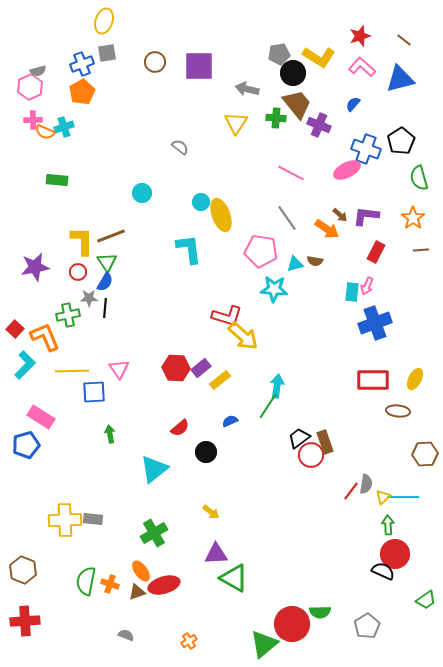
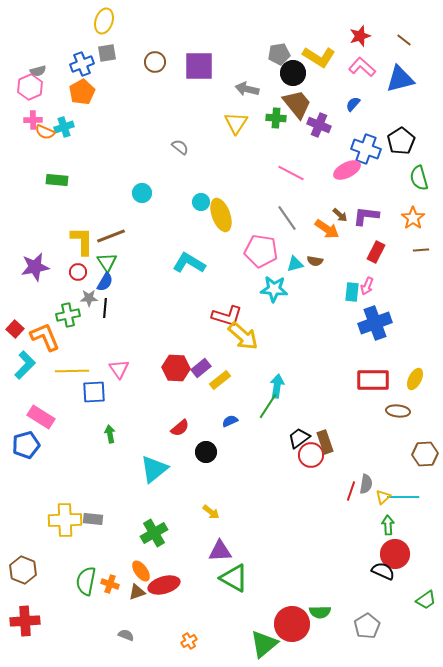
cyan L-shape at (189, 249): moved 14 px down; rotated 52 degrees counterclockwise
red line at (351, 491): rotated 18 degrees counterclockwise
purple triangle at (216, 554): moved 4 px right, 3 px up
